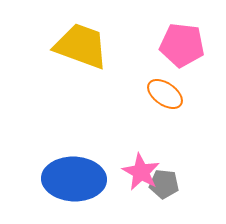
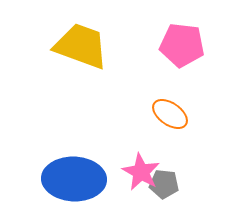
orange ellipse: moved 5 px right, 20 px down
